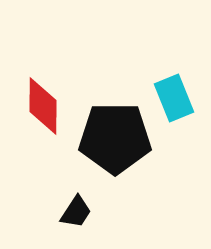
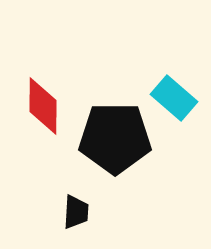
cyan rectangle: rotated 27 degrees counterclockwise
black trapezoid: rotated 30 degrees counterclockwise
